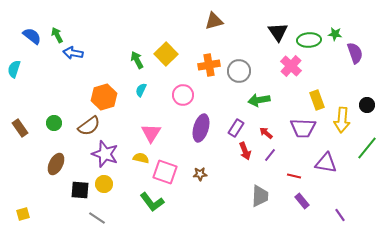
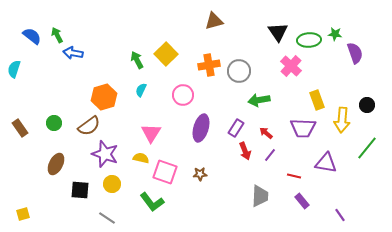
yellow circle at (104, 184): moved 8 px right
gray line at (97, 218): moved 10 px right
